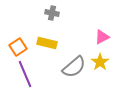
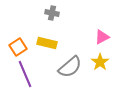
gray semicircle: moved 4 px left
